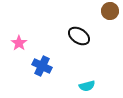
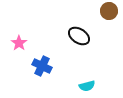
brown circle: moved 1 px left
